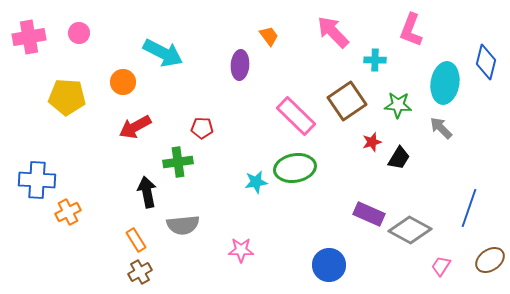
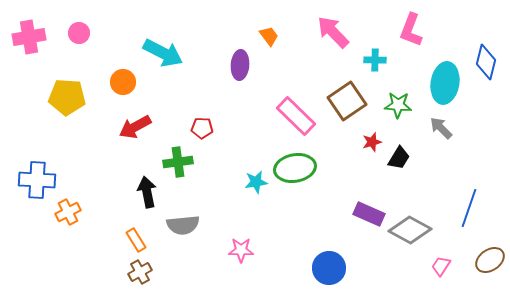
blue circle: moved 3 px down
